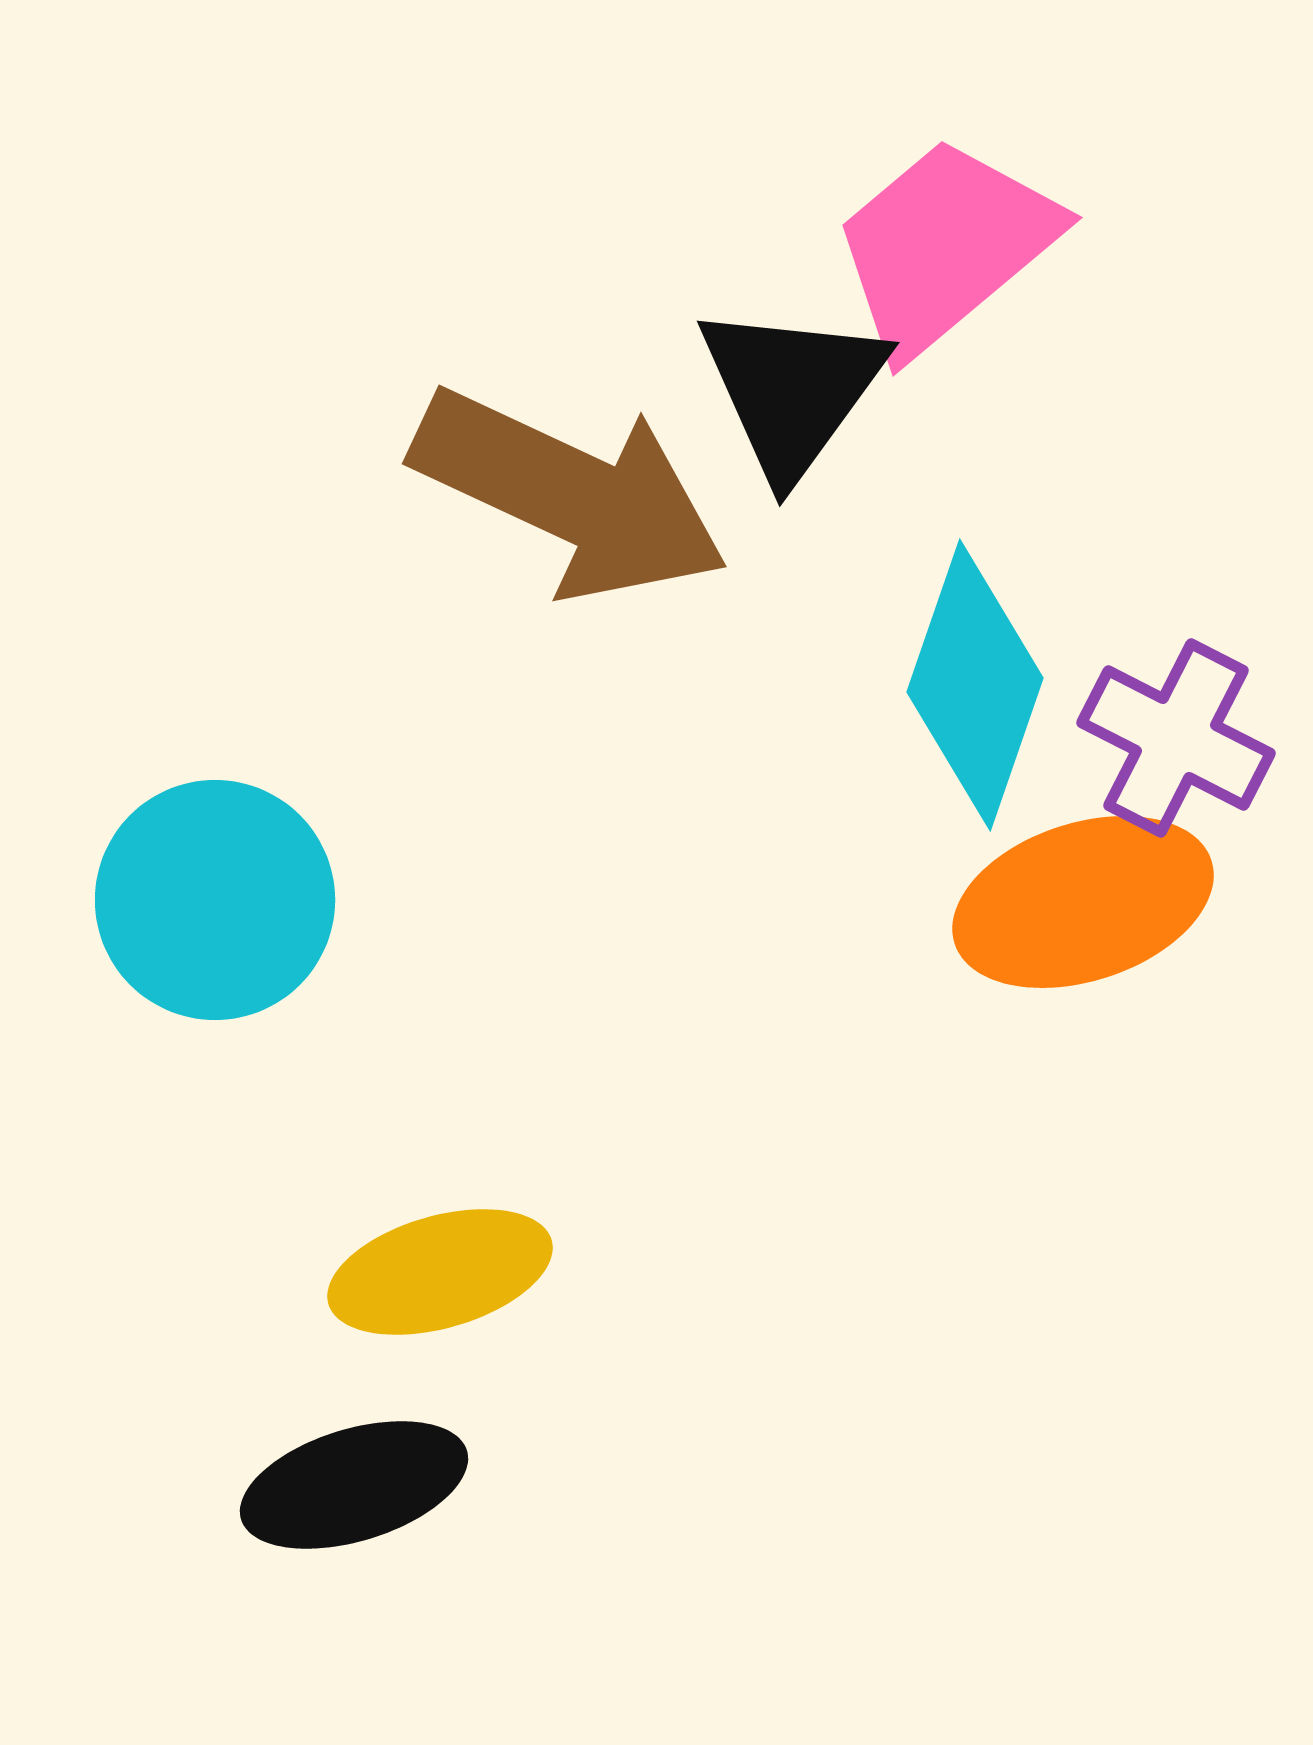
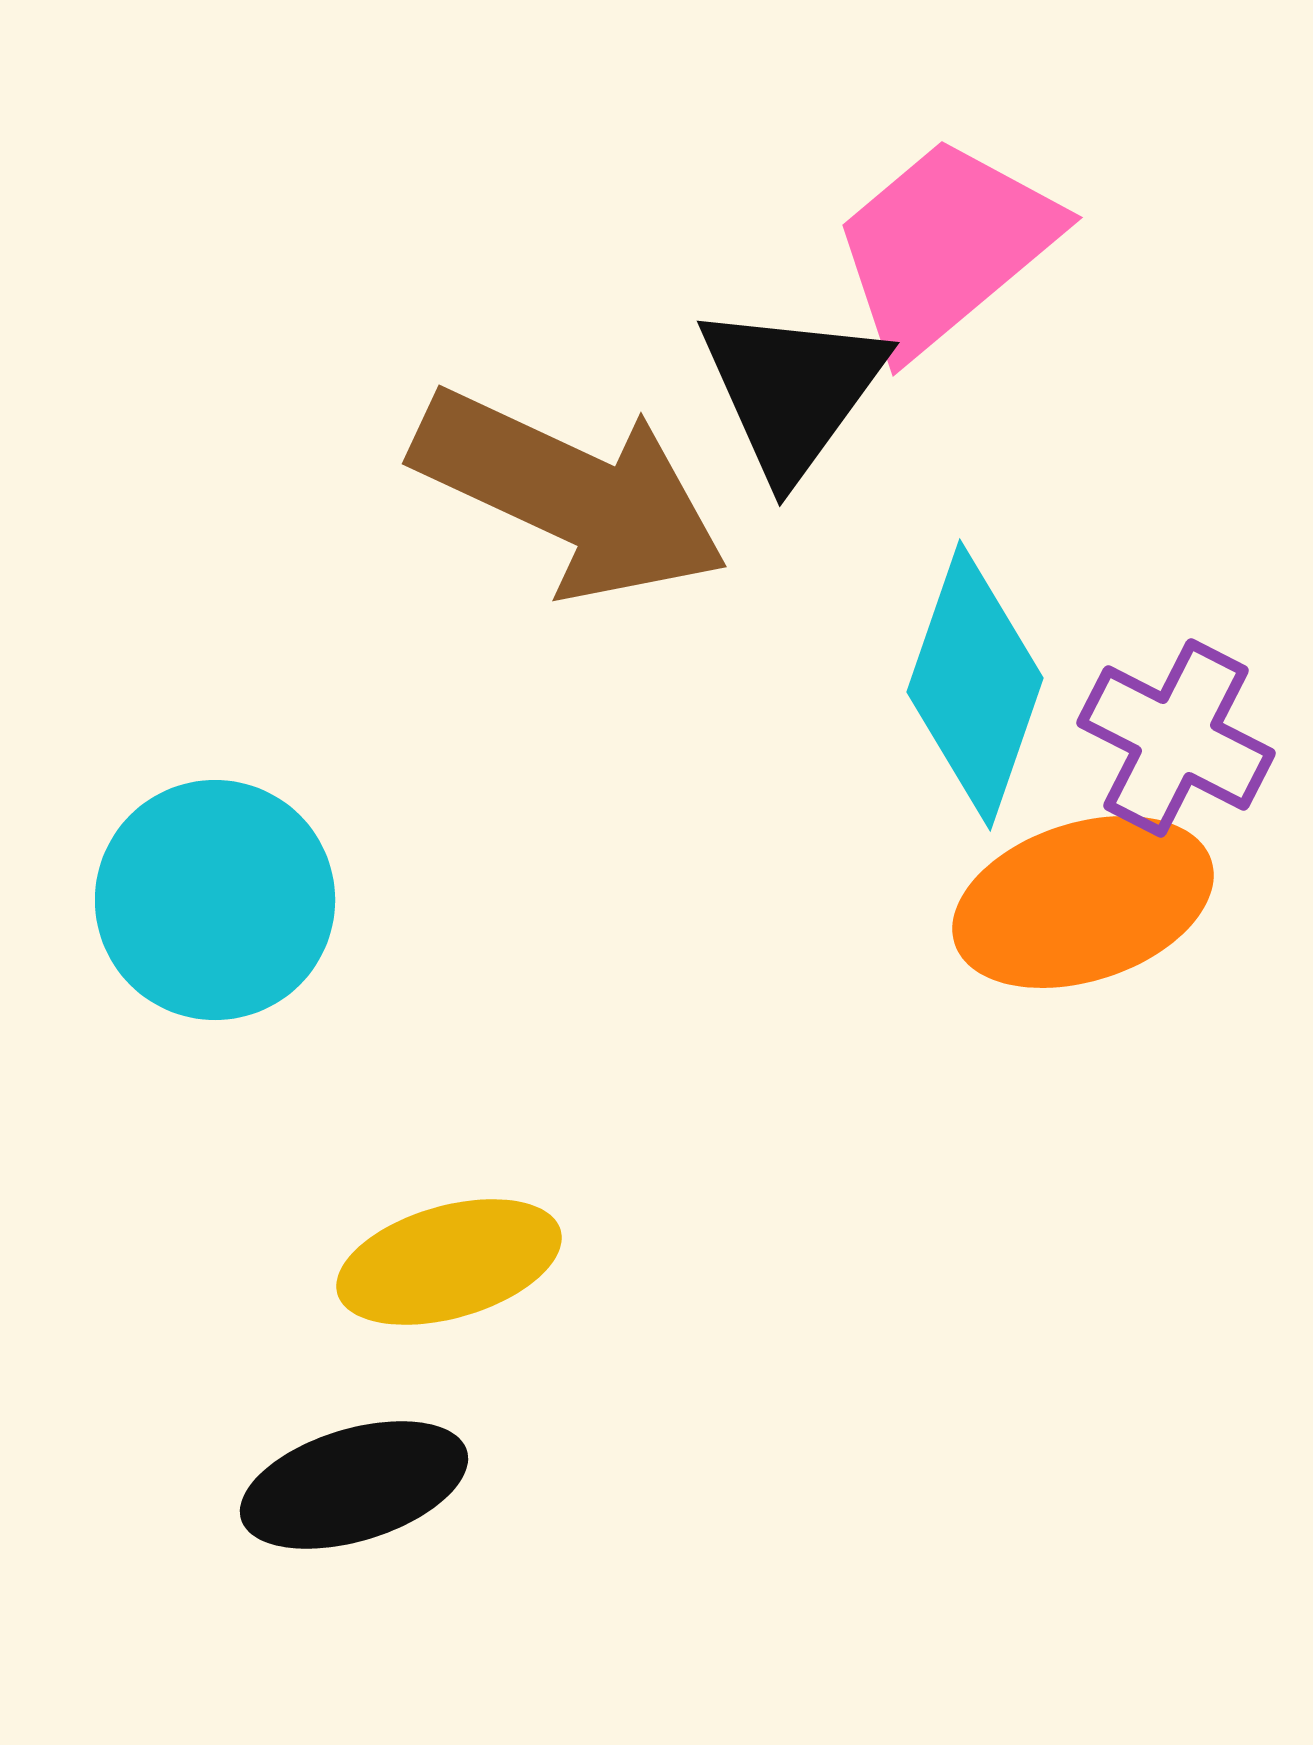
yellow ellipse: moved 9 px right, 10 px up
